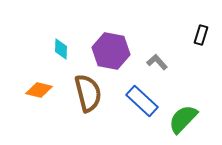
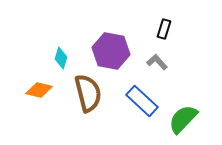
black rectangle: moved 37 px left, 6 px up
cyan diamond: moved 9 px down; rotated 15 degrees clockwise
